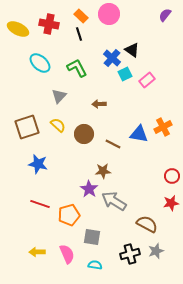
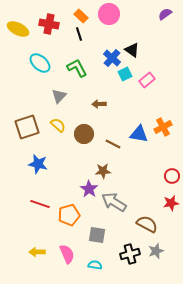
purple semicircle: moved 1 px up; rotated 16 degrees clockwise
gray arrow: moved 1 px down
gray square: moved 5 px right, 2 px up
